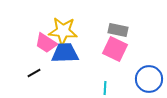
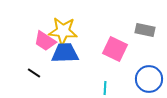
gray rectangle: moved 27 px right
pink trapezoid: moved 1 px left, 2 px up
black line: rotated 64 degrees clockwise
